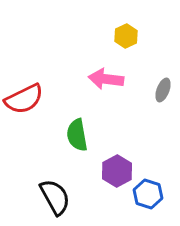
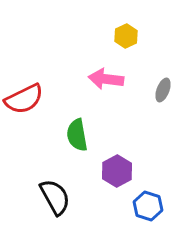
blue hexagon: moved 12 px down
